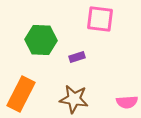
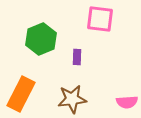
green hexagon: moved 1 px up; rotated 24 degrees counterclockwise
purple rectangle: rotated 70 degrees counterclockwise
brown star: moved 2 px left; rotated 16 degrees counterclockwise
